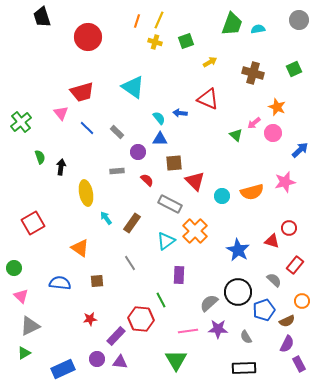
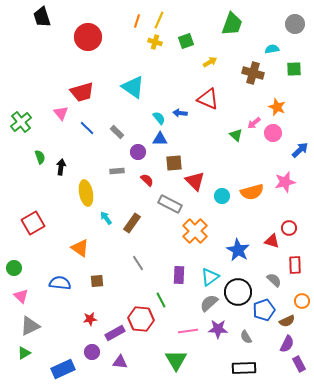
gray circle at (299, 20): moved 4 px left, 4 px down
cyan semicircle at (258, 29): moved 14 px right, 20 px down
green square at (294, 69): rotated 21 degrees clockwise
cyan triangle at (166, 241): moved 44 px right, 36 px down
gray line at (130, 263): moved 8 px right
red rectangle at (295, 265): rotated 42 degrees counterclockwise
purple rectangle at (116, 336): moved 1 px left, 3 px up; rotated 18 degrees clockwise
purple circle at (97, 359): moved 5 px left, 7 px up
